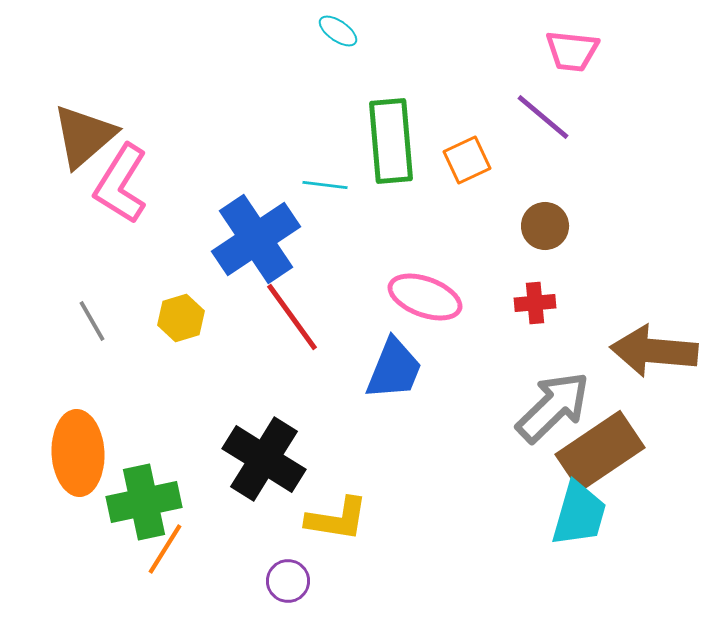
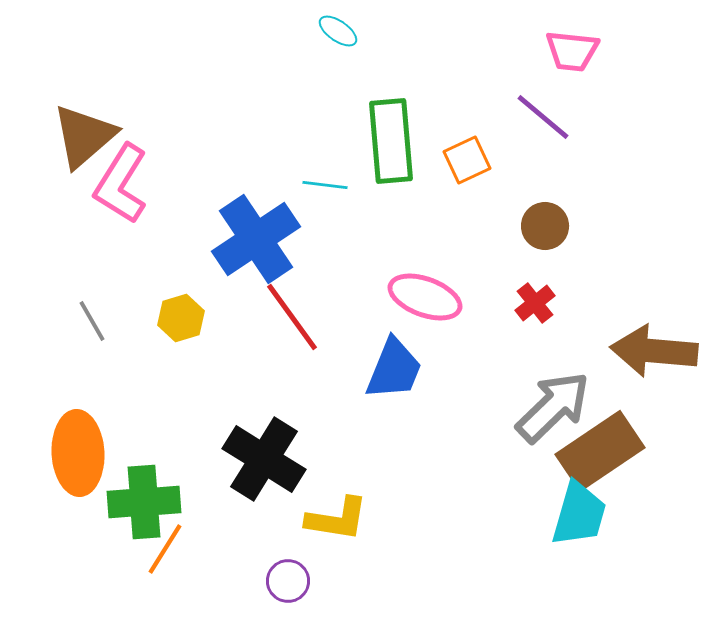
red cross: rotated 33 degrees counterclockwise
green cross: rotated 8 degrees clockwise
